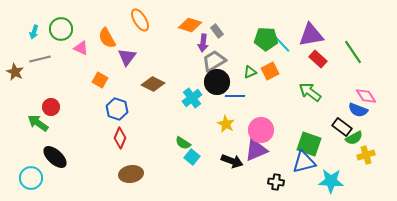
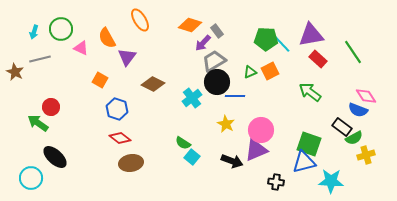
purple arrow at (203, 43): rotated 36 degrees clockwise
red diamond at (120, 138): rotated 75 degrees counterclockwise
brown ellipse at (131, 174): moved 11 px up
